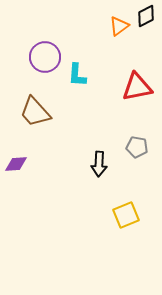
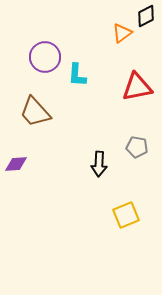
orange triangle: moved 3 px right, 7 px down
